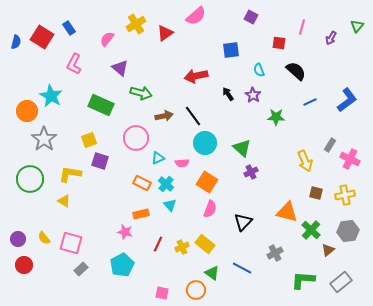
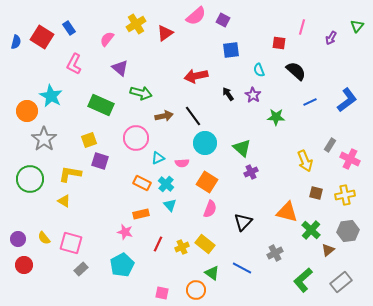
purple square at (251, 17): moved 28 px left, 3 px down
green L-shape at (303, 280): rotated 45 degrees counterclockwise
